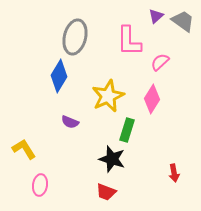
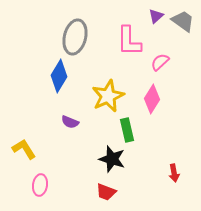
green rectangle: rotated 30 degrees counterclockwise
